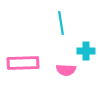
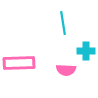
cyan line: moved 2 px right
pink rectangle: moved 4 px left
